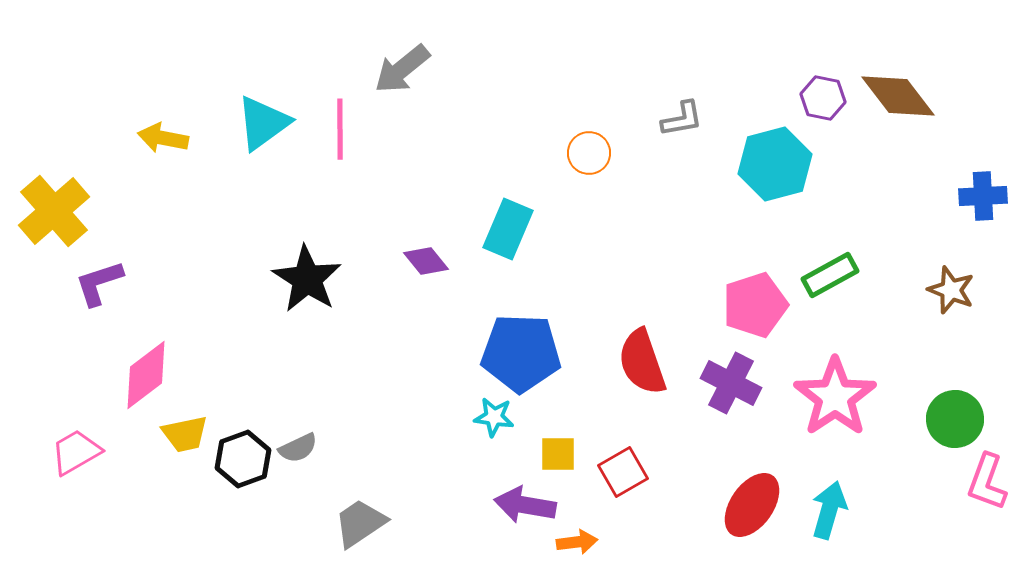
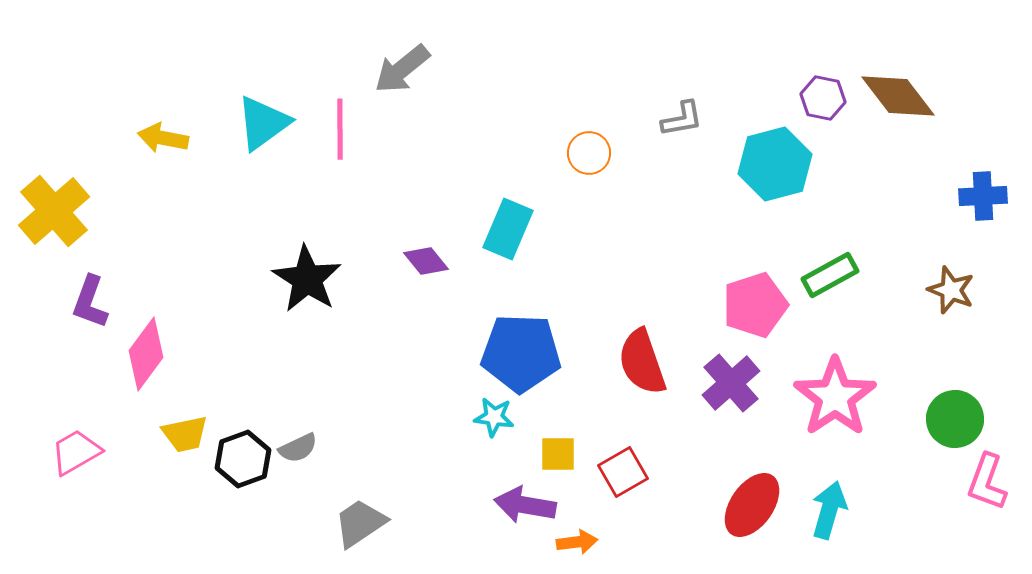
purple L-shape: moved 9 px left, 19 px down; rotated 52 degrees counterclockwise
pink diamond: moved 21 px up; rotated 16 degrees counterclockwise
purple cross: rotated 22 degrees clockwise
